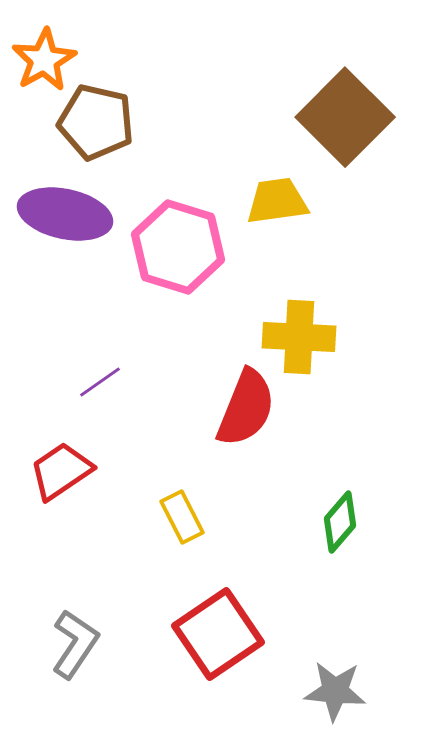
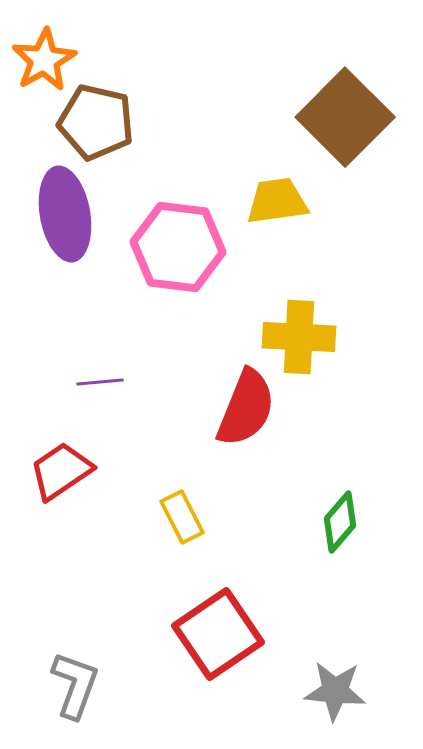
purple ellipse: rotated 68 degrees clockwise
pink hexagon: rotated 10 degrees counterclockwise
purple line: rotated 30 degrees clockwise
gray L-shape: moved 41 px down; rotated 14 degrees counterclockwise
